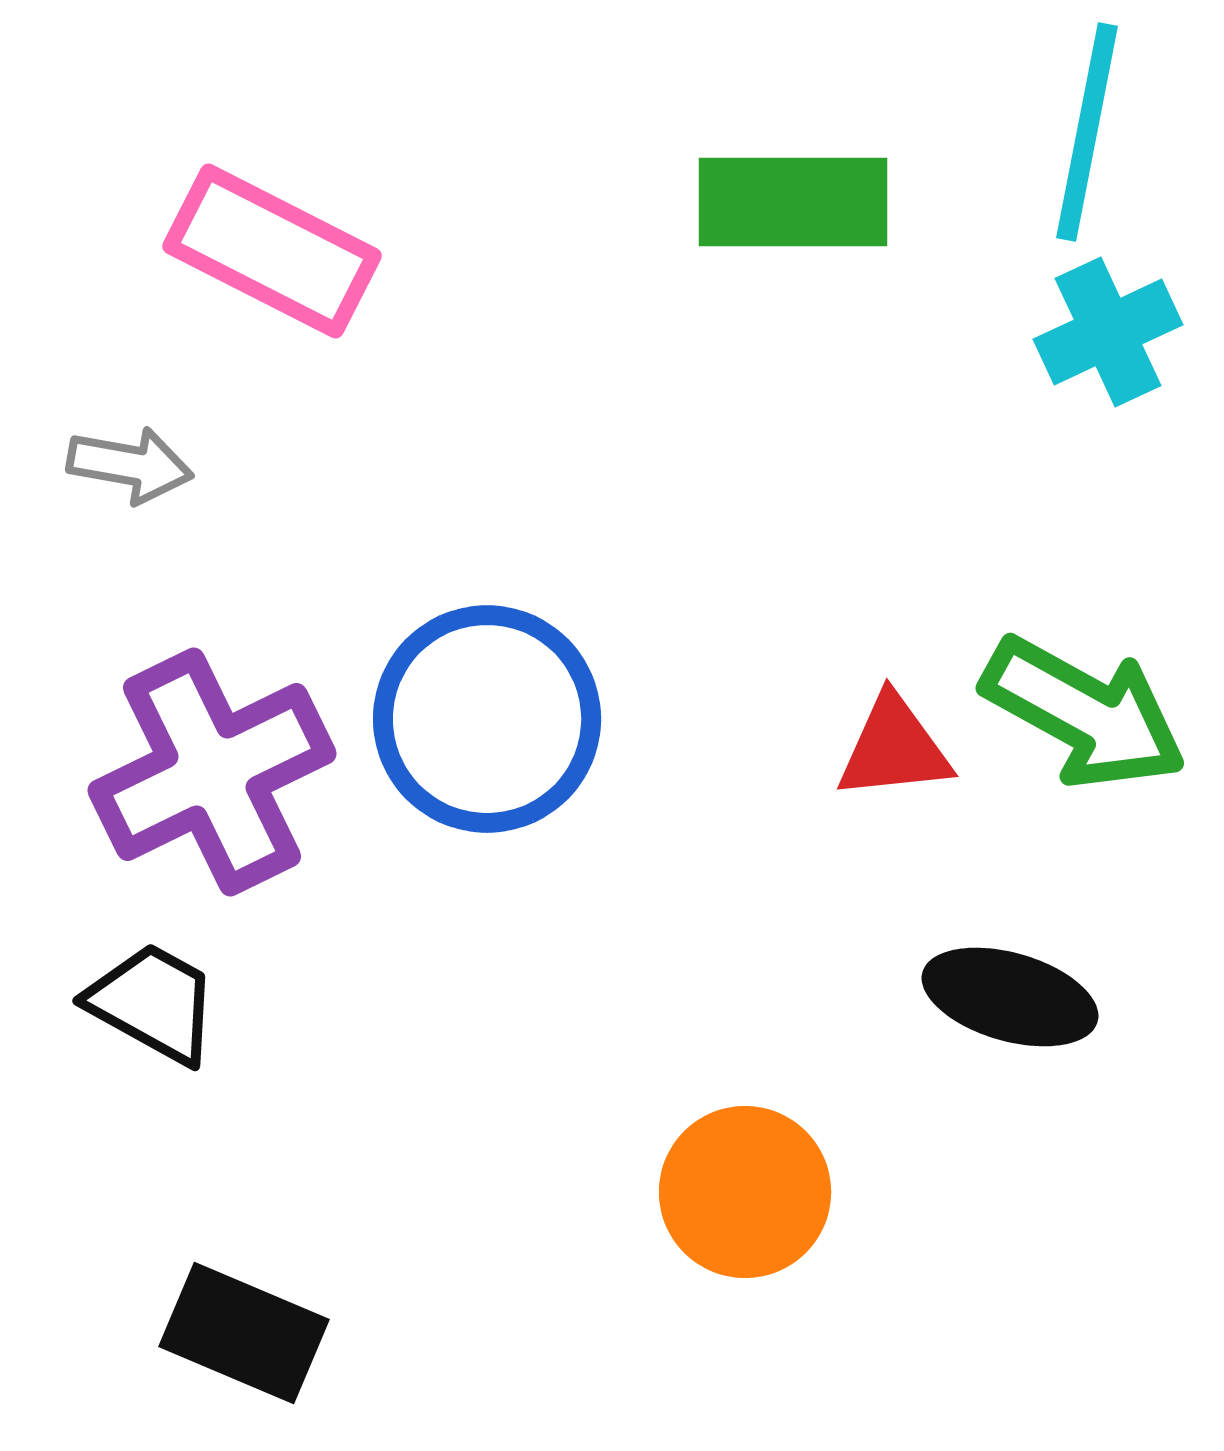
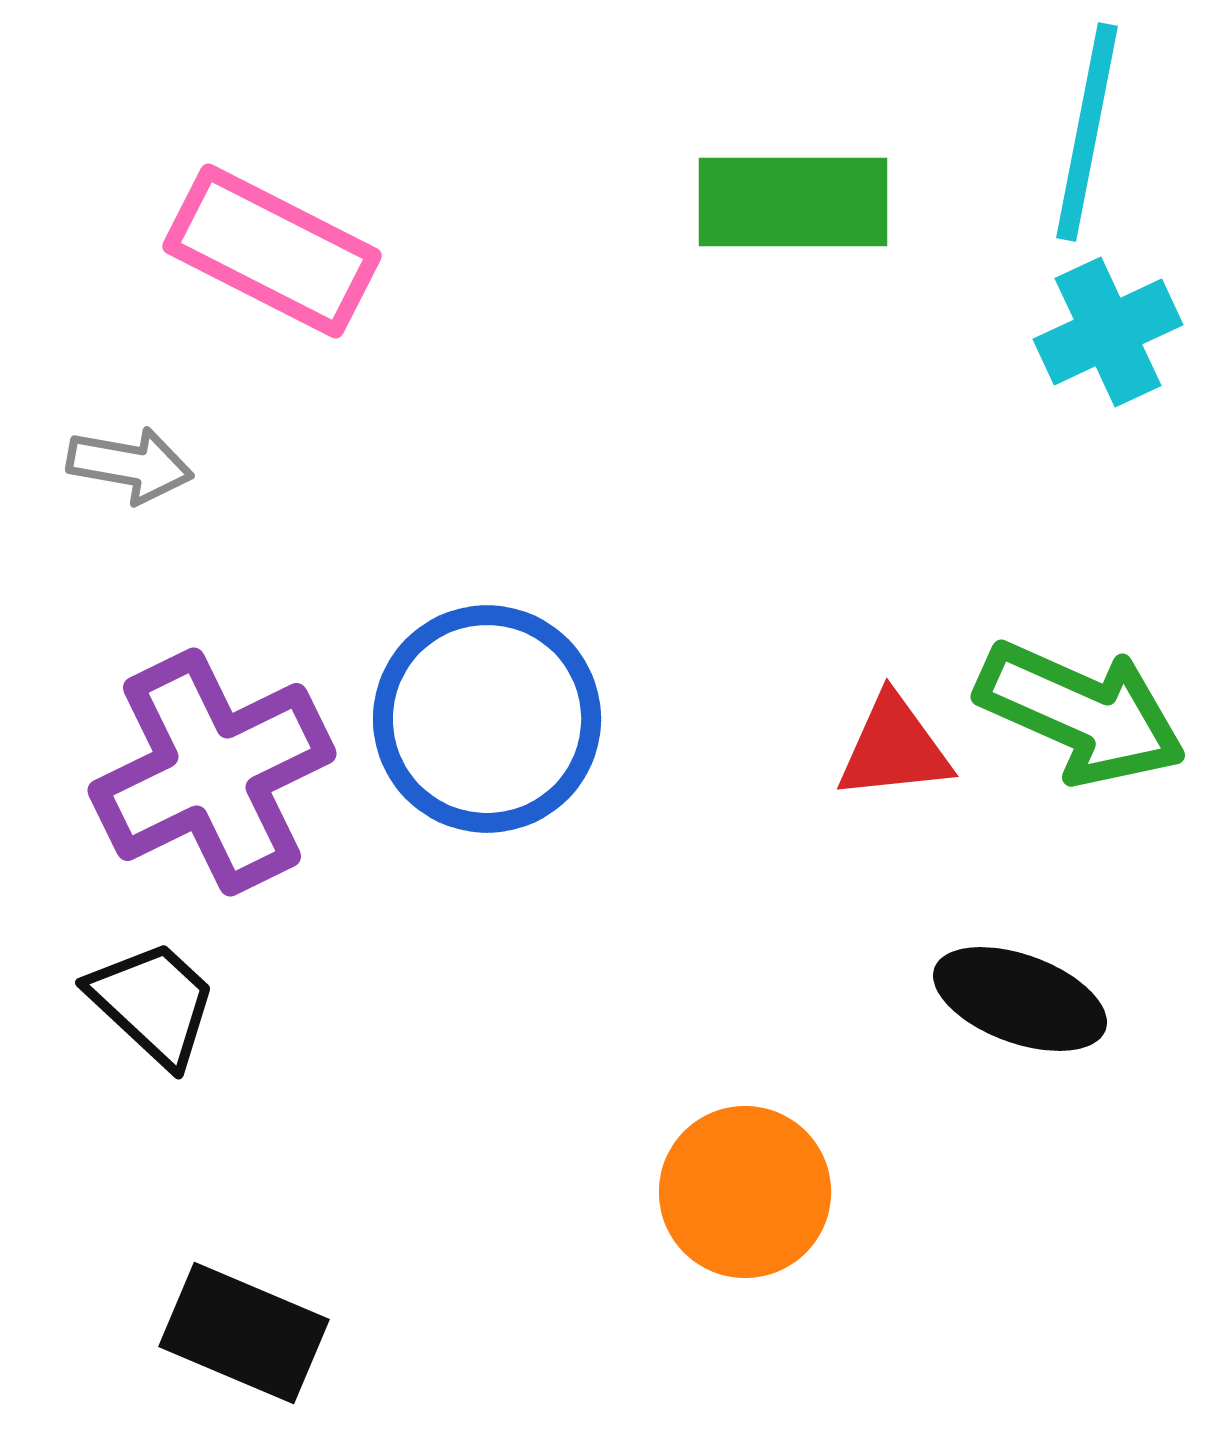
green arrow: moved 3 px left; rotated 5 degrees counterclockwise
black ellipse: moved 10 px right, 2 px down; rotated 4 degrees clockwise
black trapezoid: rotated 14 degrees clockwise
